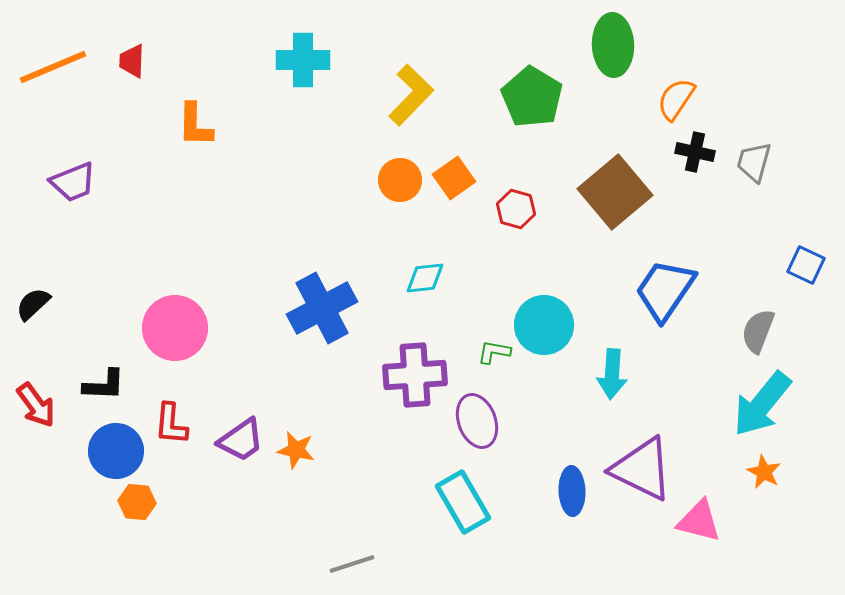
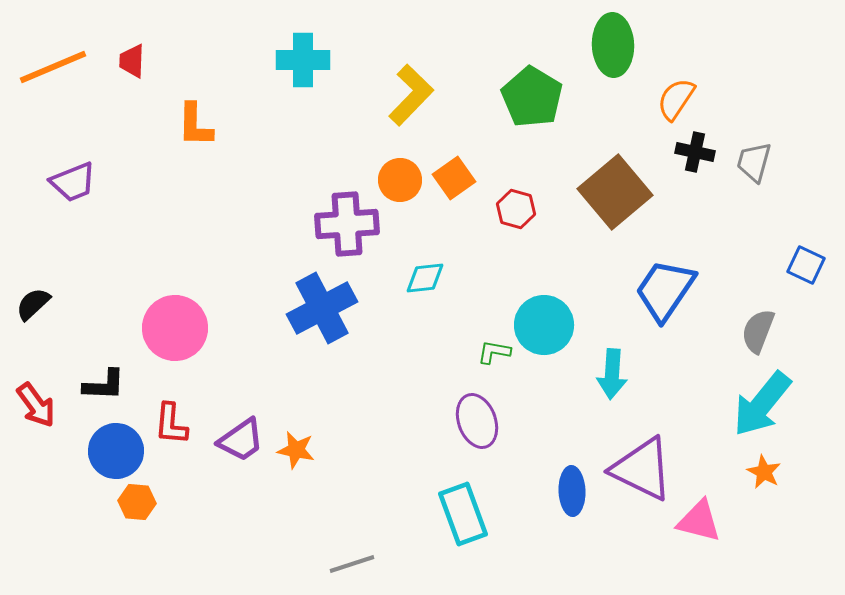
purple cross at (415, 375): moved 68 px left, 151 px up
cyan rectangle at (463, 502): moved 12 px down; rotated 10 degrees clockwise
